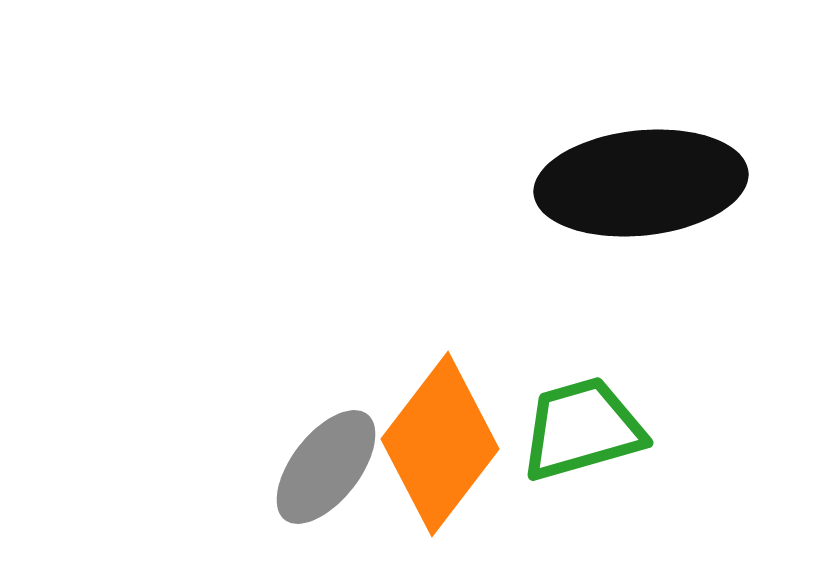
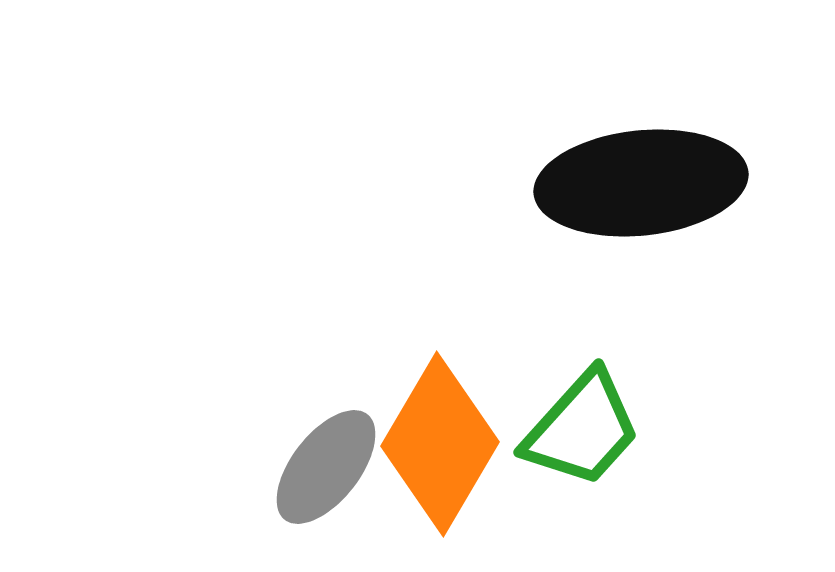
green trapezoid: rotated 148 degrees clockwise
orange diamond: rotated 7 degrees counterclockwise
